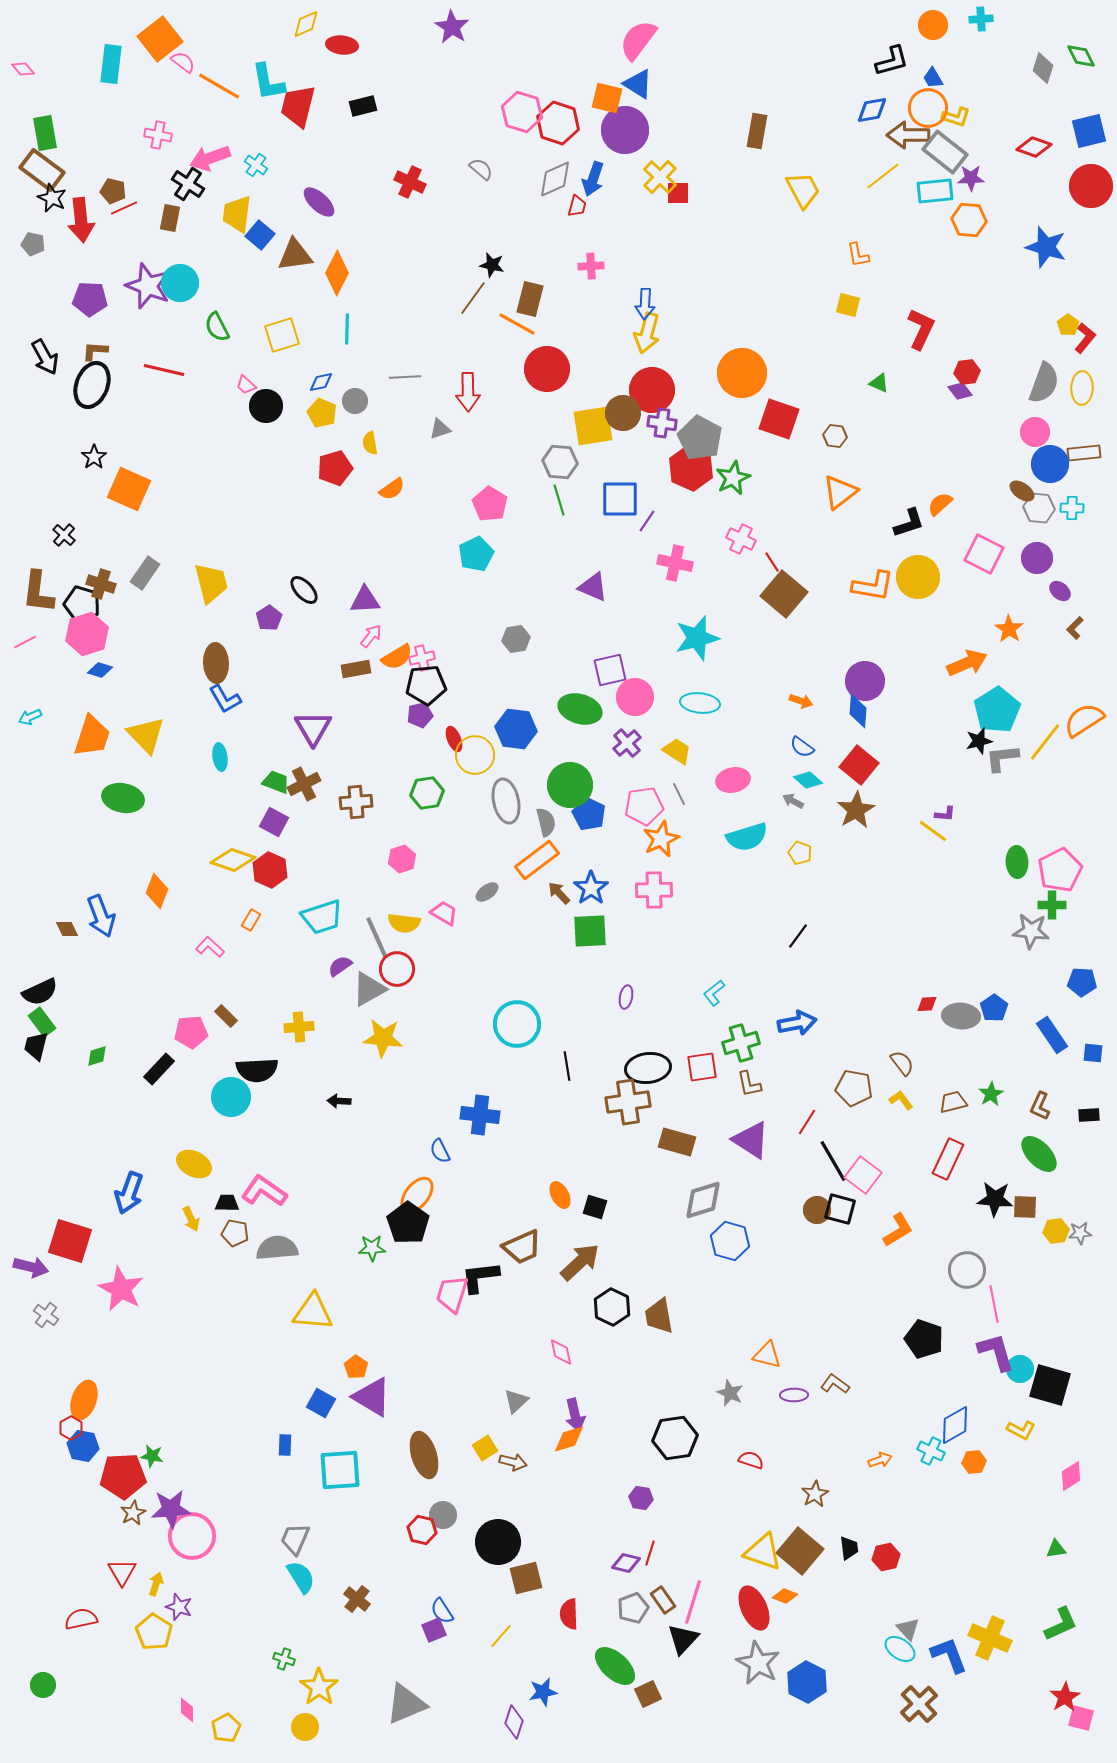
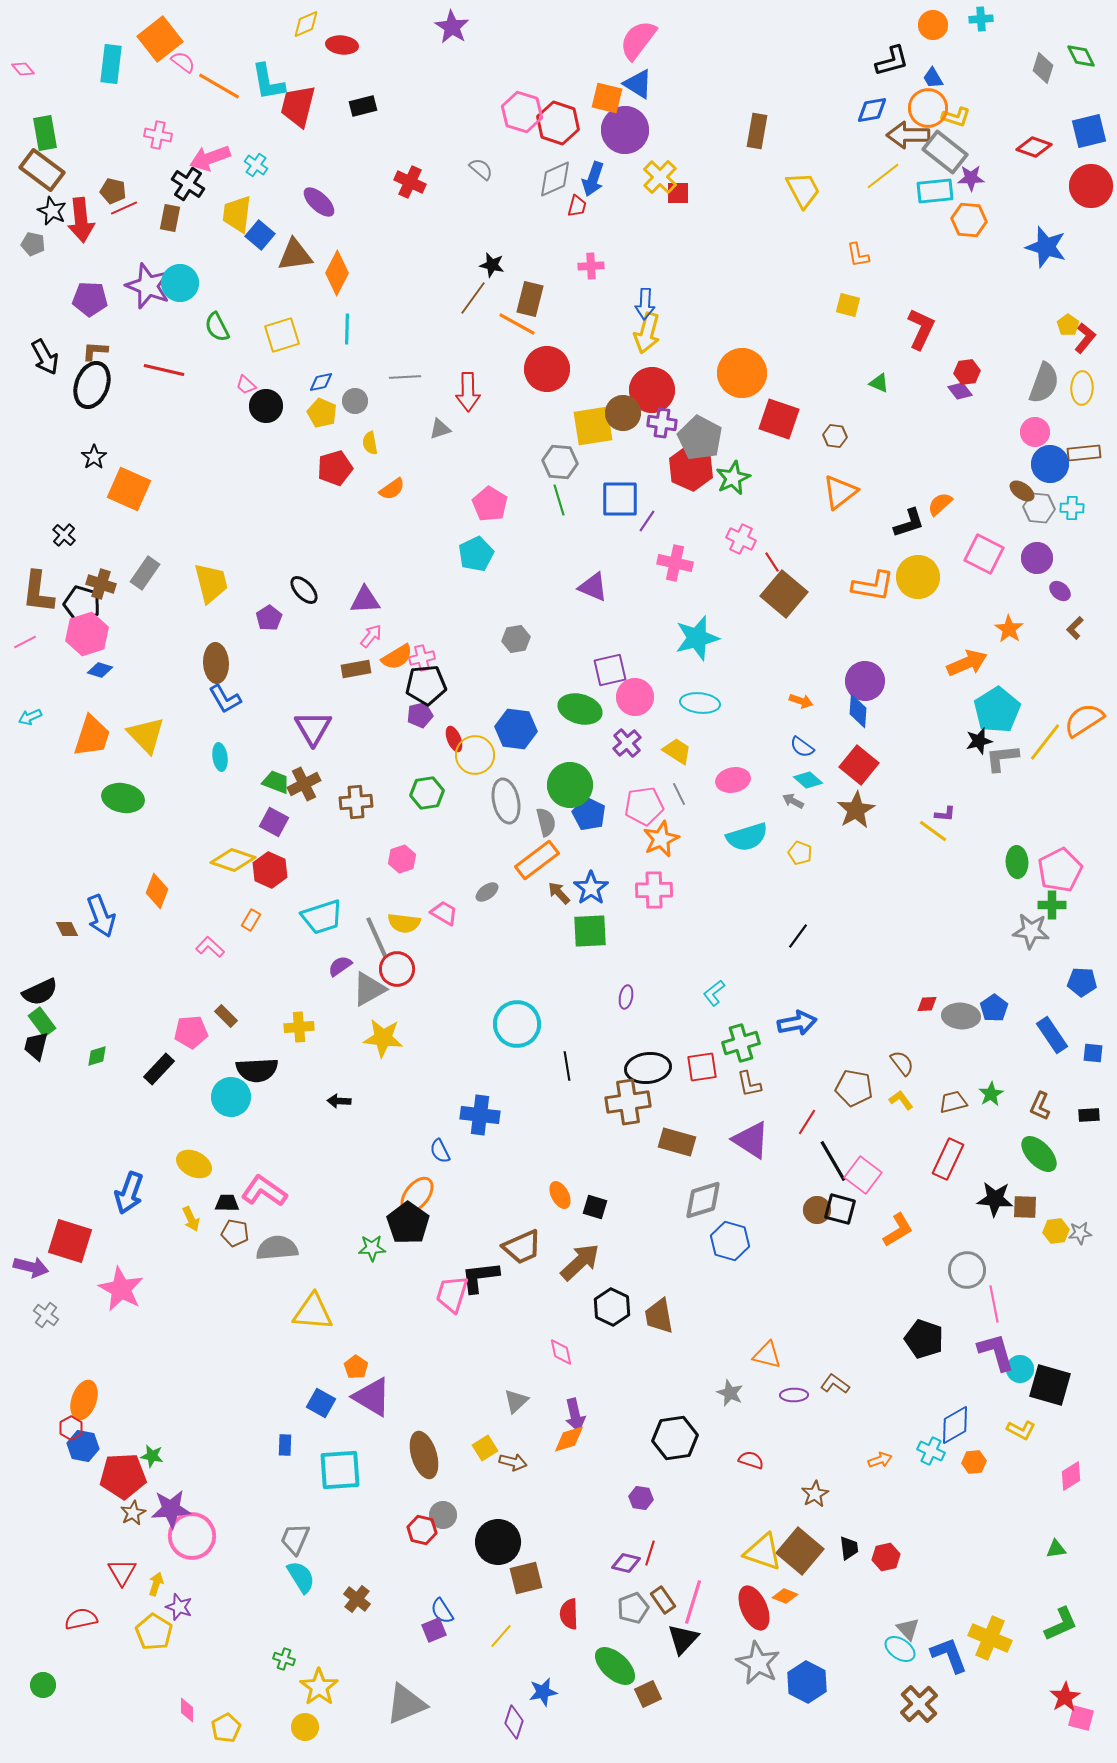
black star at (52, 198): moved 13 px down
